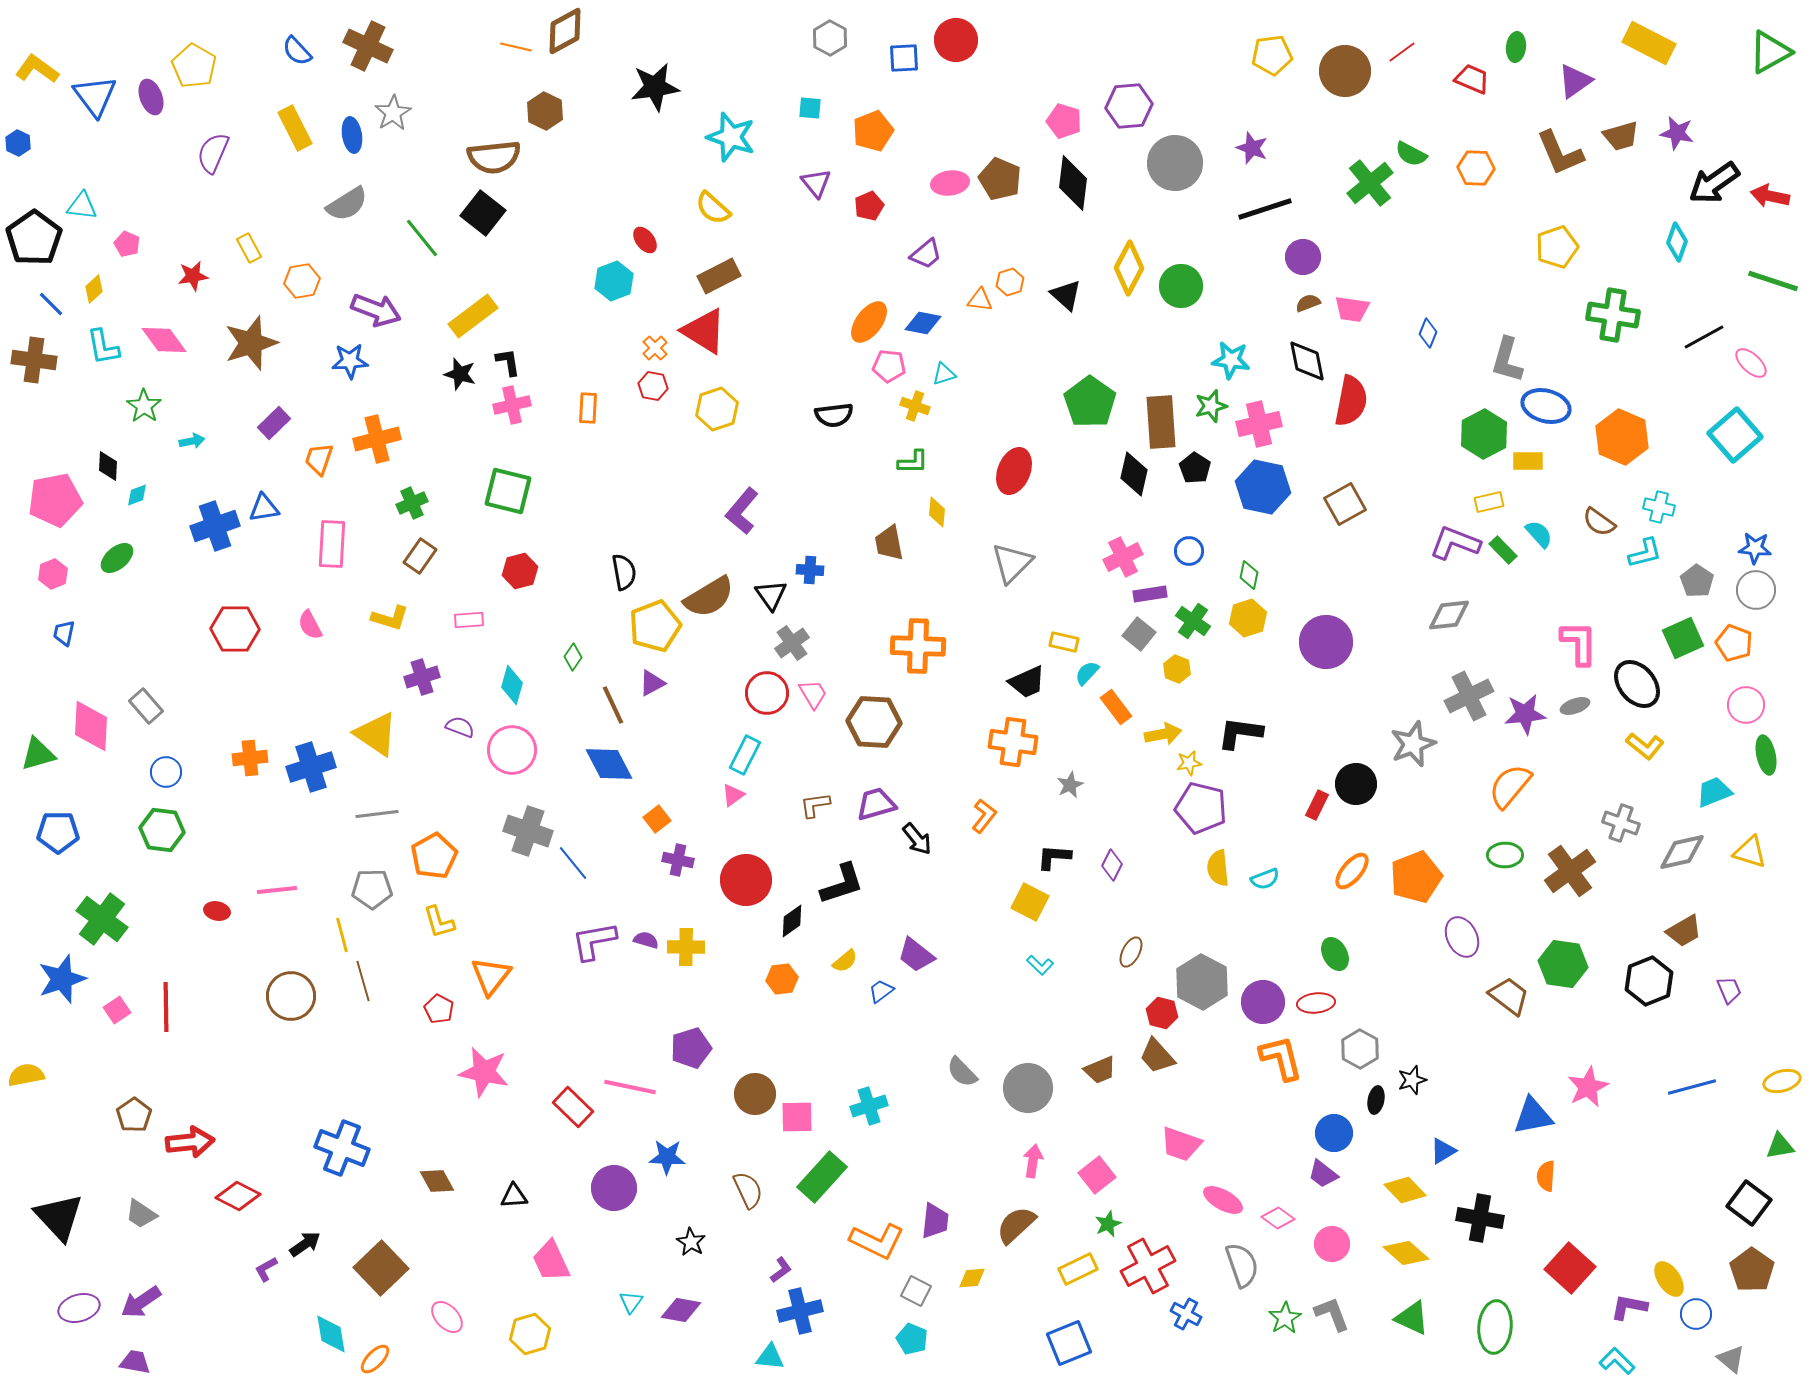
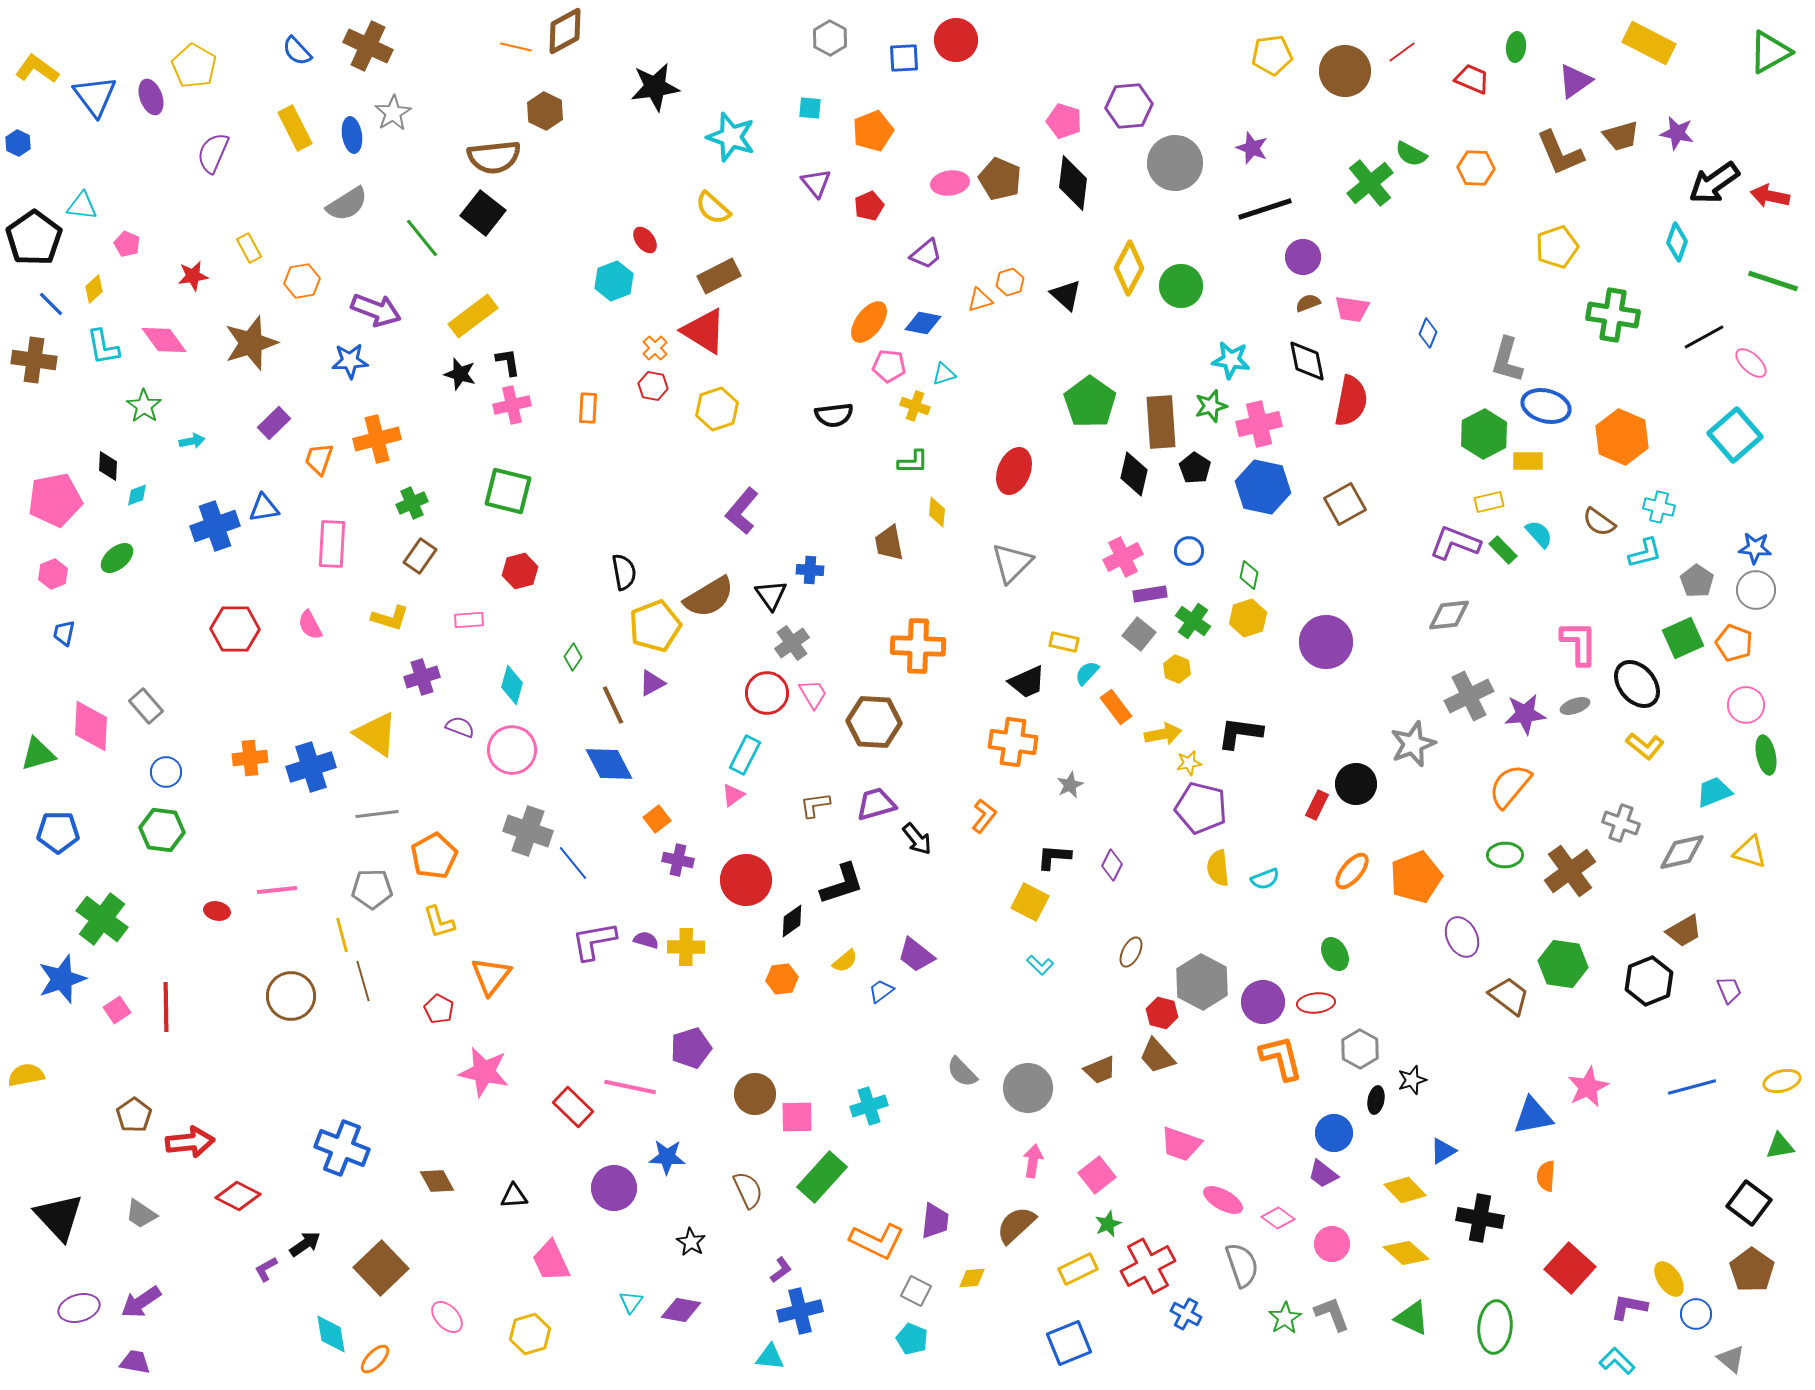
orange triangle at (980, 300): rotated 24 degrees counterclockwise
